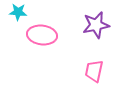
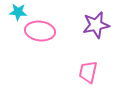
pink ellipse: moved 2 px left, 4 px up
pink trapezoid: moved 6 px left, 1 px down
